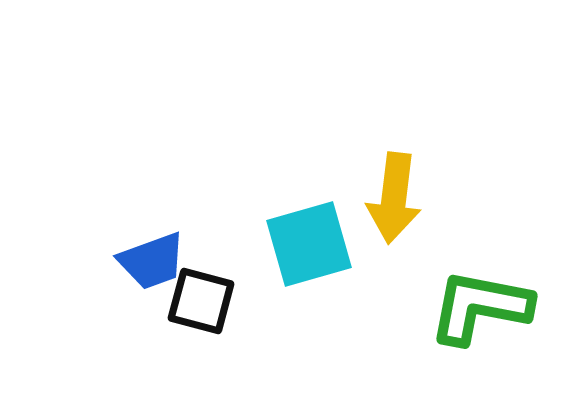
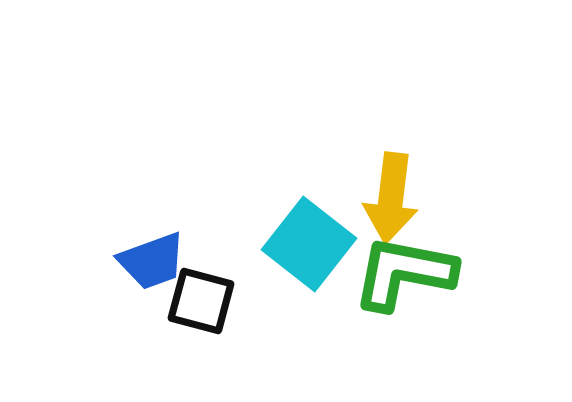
yellow arrow: moved 3 px left
cyan square: rotated 36 degrees counterclockwise
green L-shape: moved 76 px left, 34 px up
